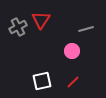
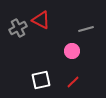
red triangle: rotated 36 degrees counterclockwise
gray cross: moved 1 px down
white square: moved 1 px left, 1 px up
